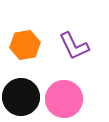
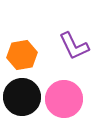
orange hexagon: moved 3 px left, 10 px down
black circle: moved 1 px right
